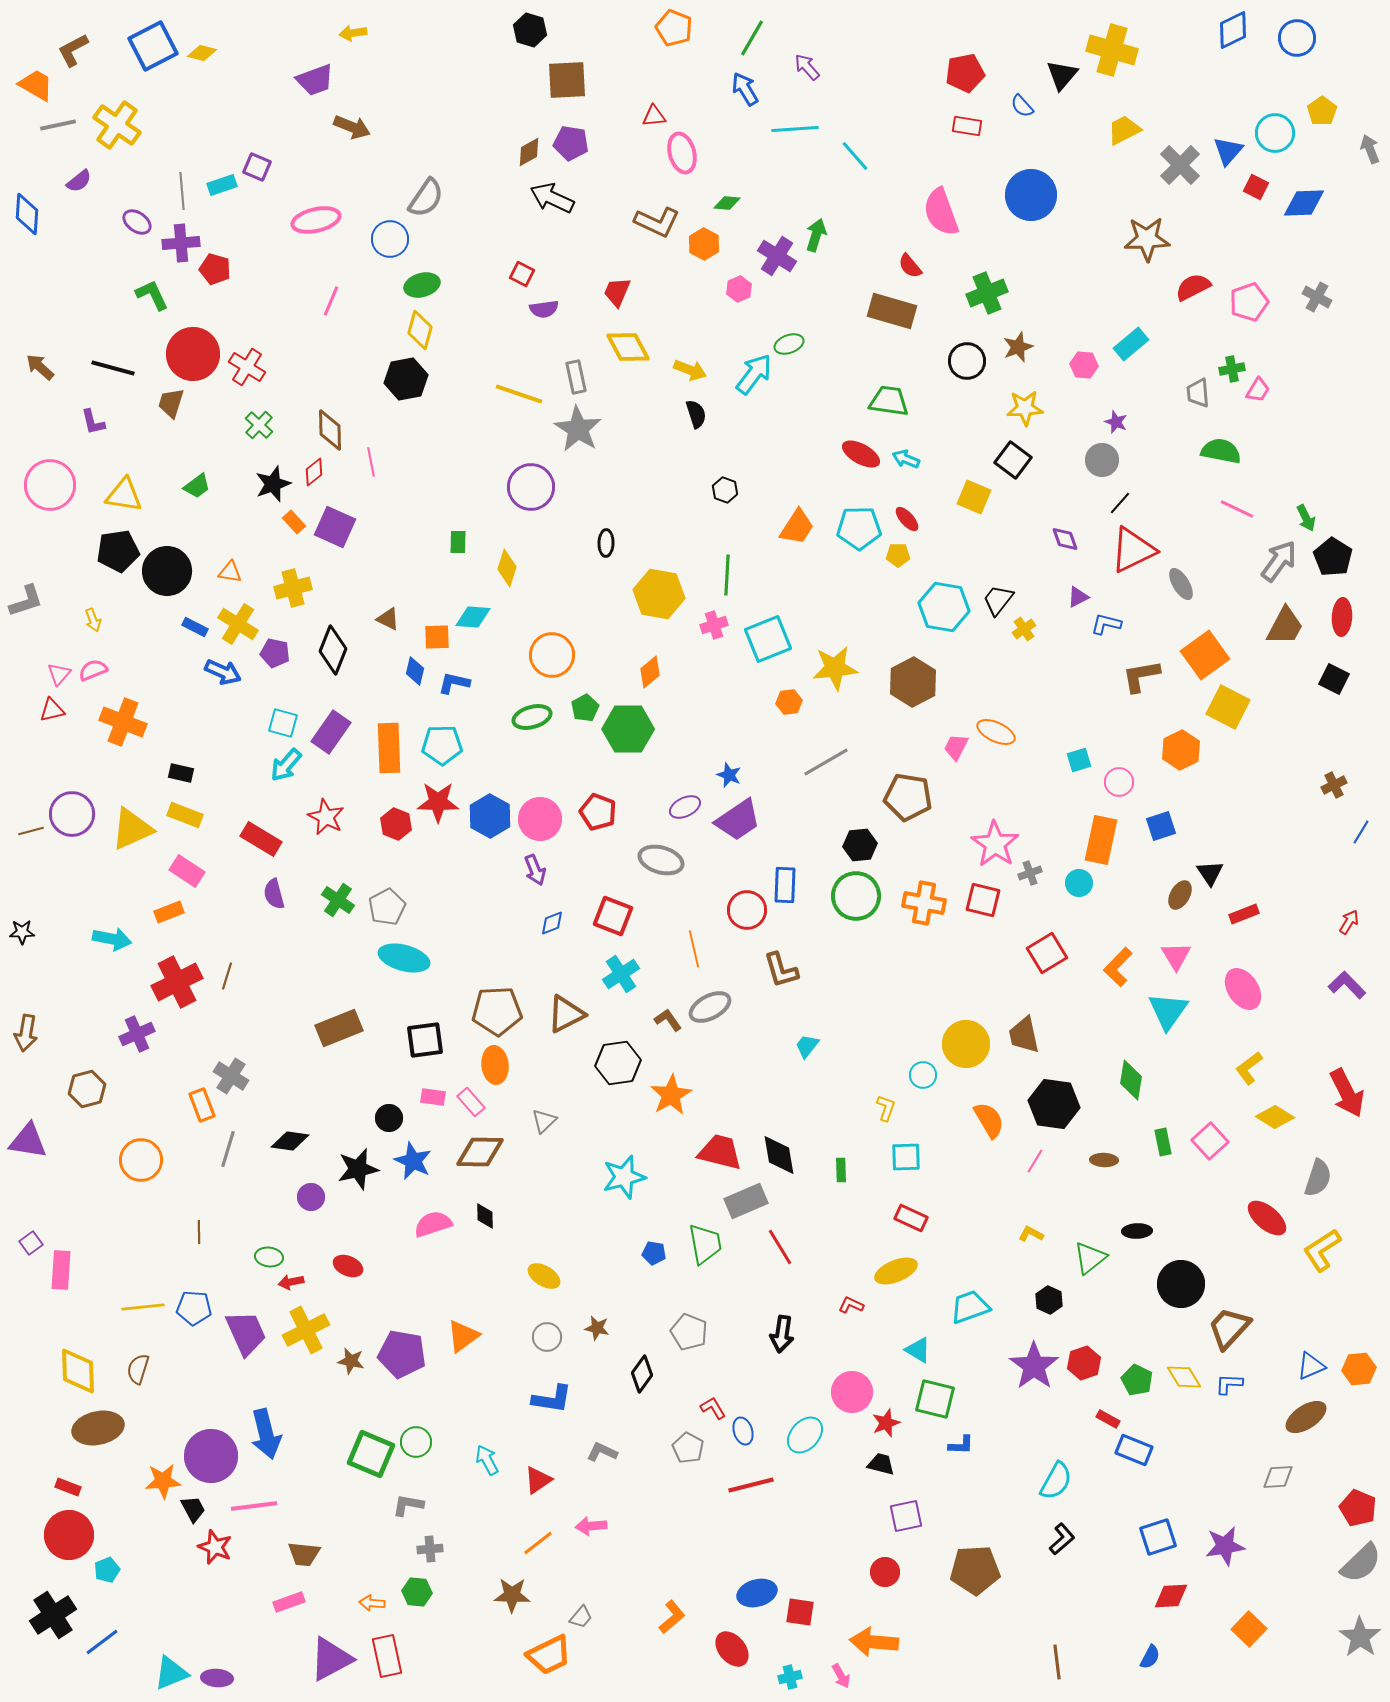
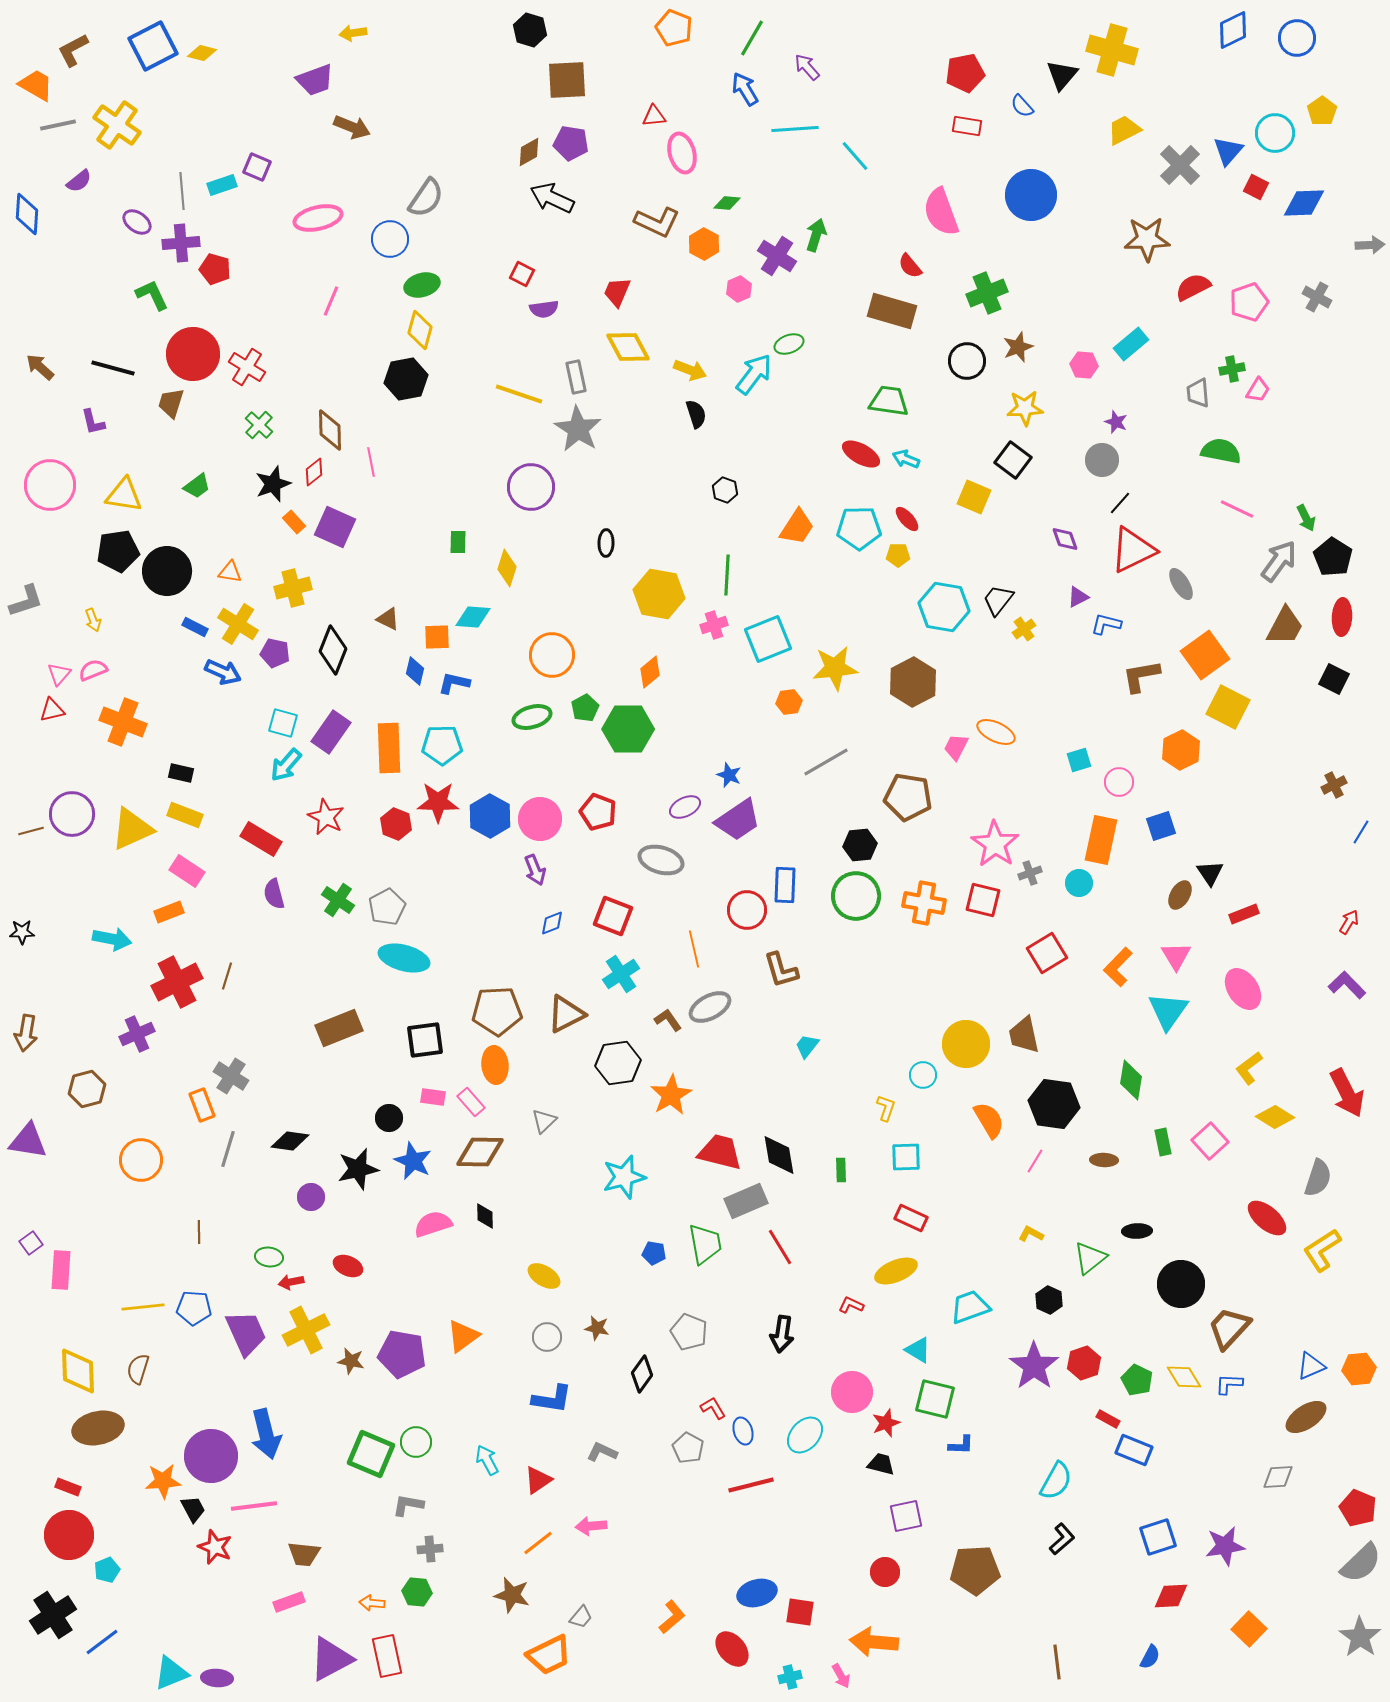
gray arrow at (1370, 149): moved 96 px down; rotated 108 degrees clockwise
pink ellipse at (316, 220): moved 2 px right, 2 px up
brown star at (512, 1595): rotated 12 degrees clockwise
